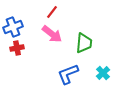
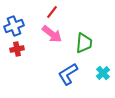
blue cross: moved 1 px right, 1 px up
red cross: moved 1 px down
blue L-shape: rotated 10 degrees counterclockwise
